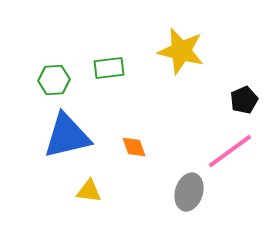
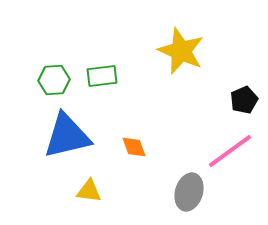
yellow star: rotated 9 degrees clockwise
green rectangle: moved 7 px left, 8 px down
